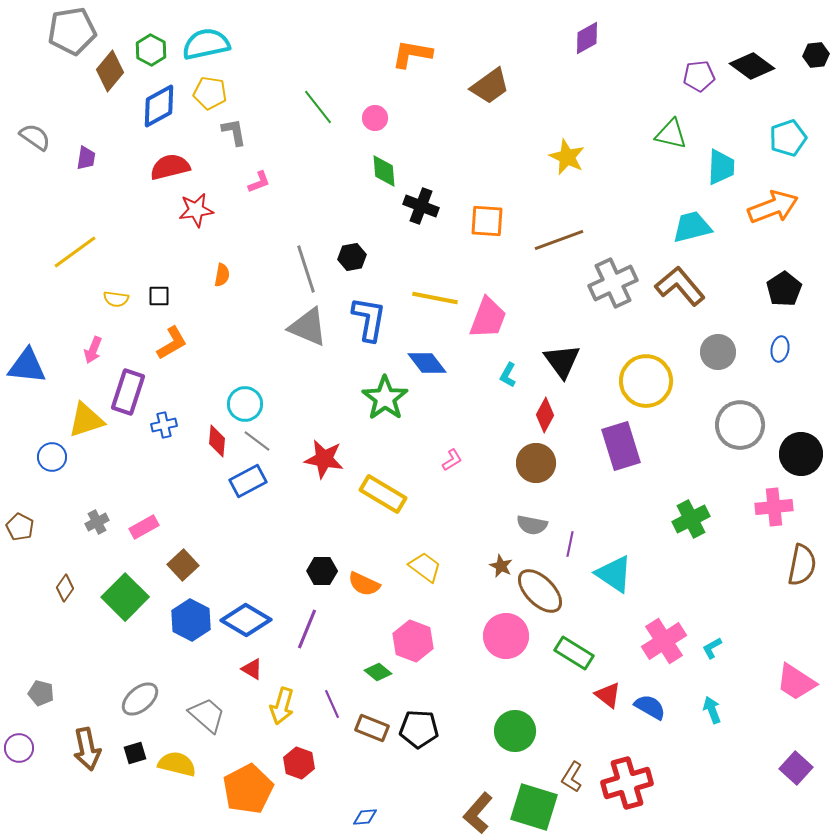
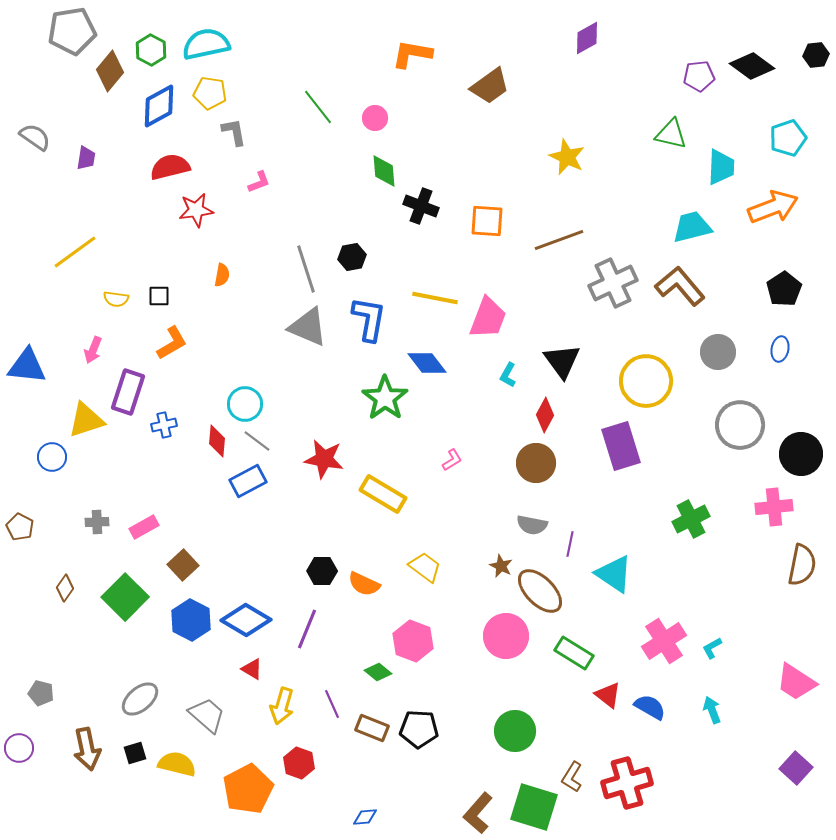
gray cross at (97, 522): rotated 25 degrees clockwise
